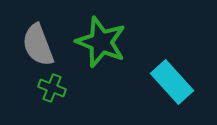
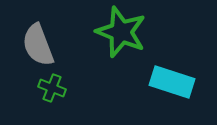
green star: moved 20 px right, 10 px up
cyan rectangle: rotated 30 degrees counterclockwise
